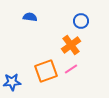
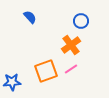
blue semicircle: rotated 40 degrees clockwise
